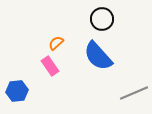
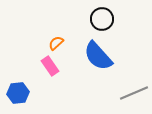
blue hexagon: moved 1 px right, 2 px down
